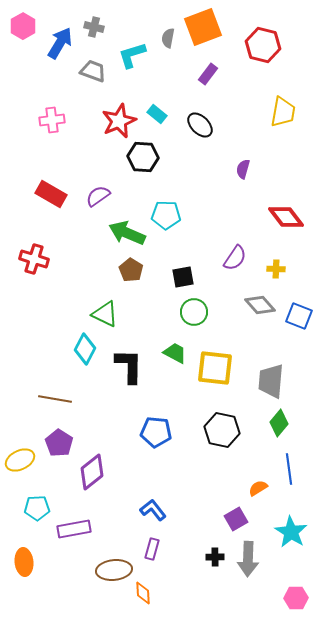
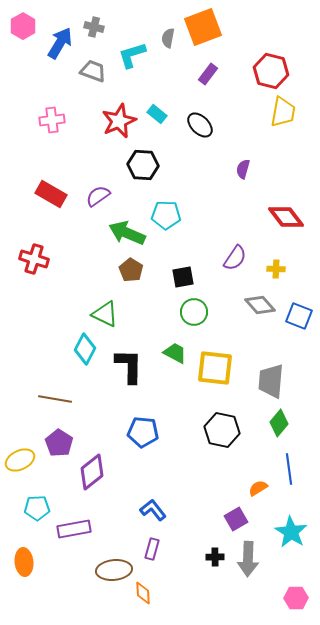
red hexagon at (263, 45): moved 8 px right, 26 px down
black hexagon at (143, 157): moved 8 px down
blue pentagon at (156, 432): moved 13 px left
